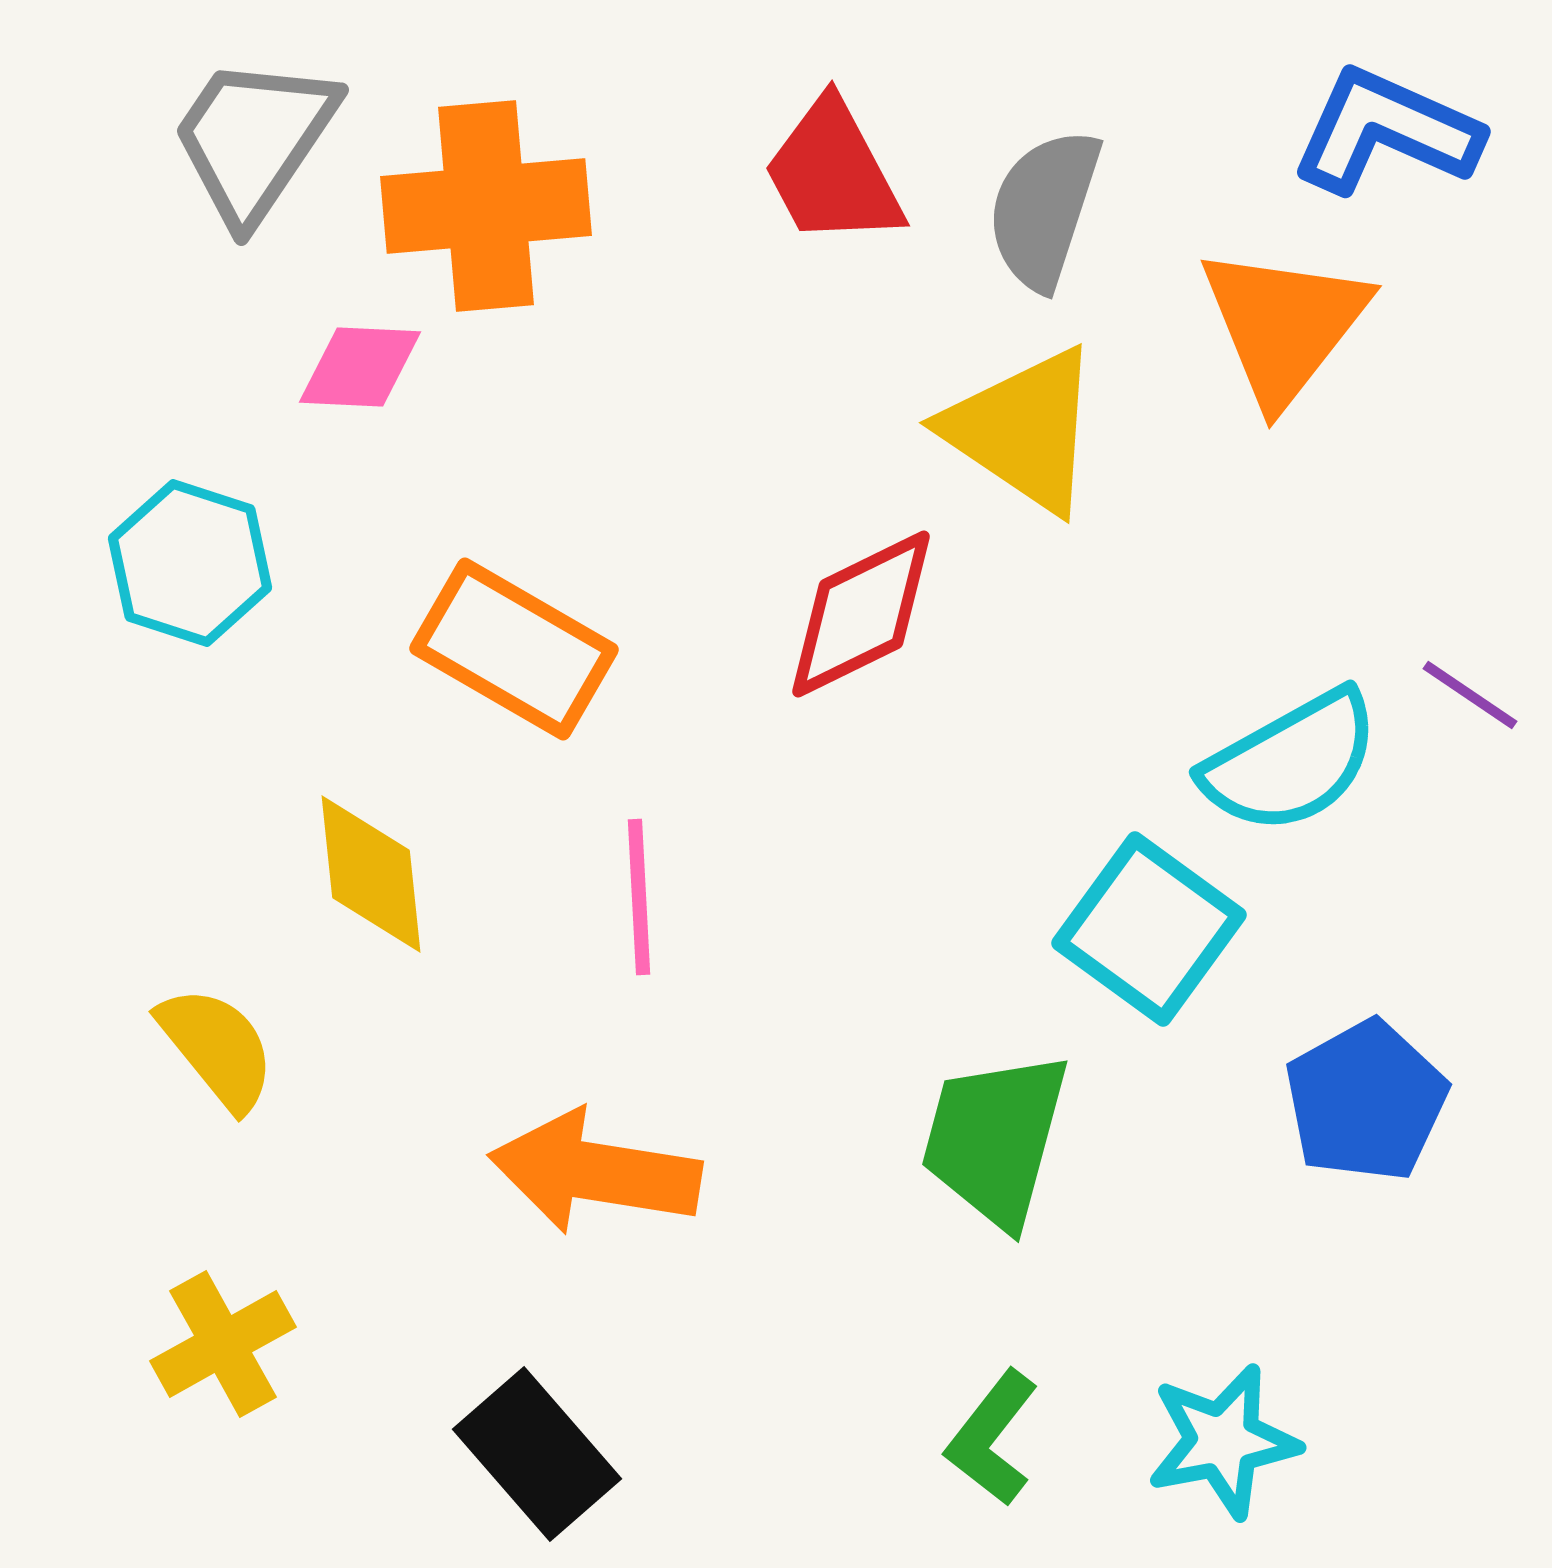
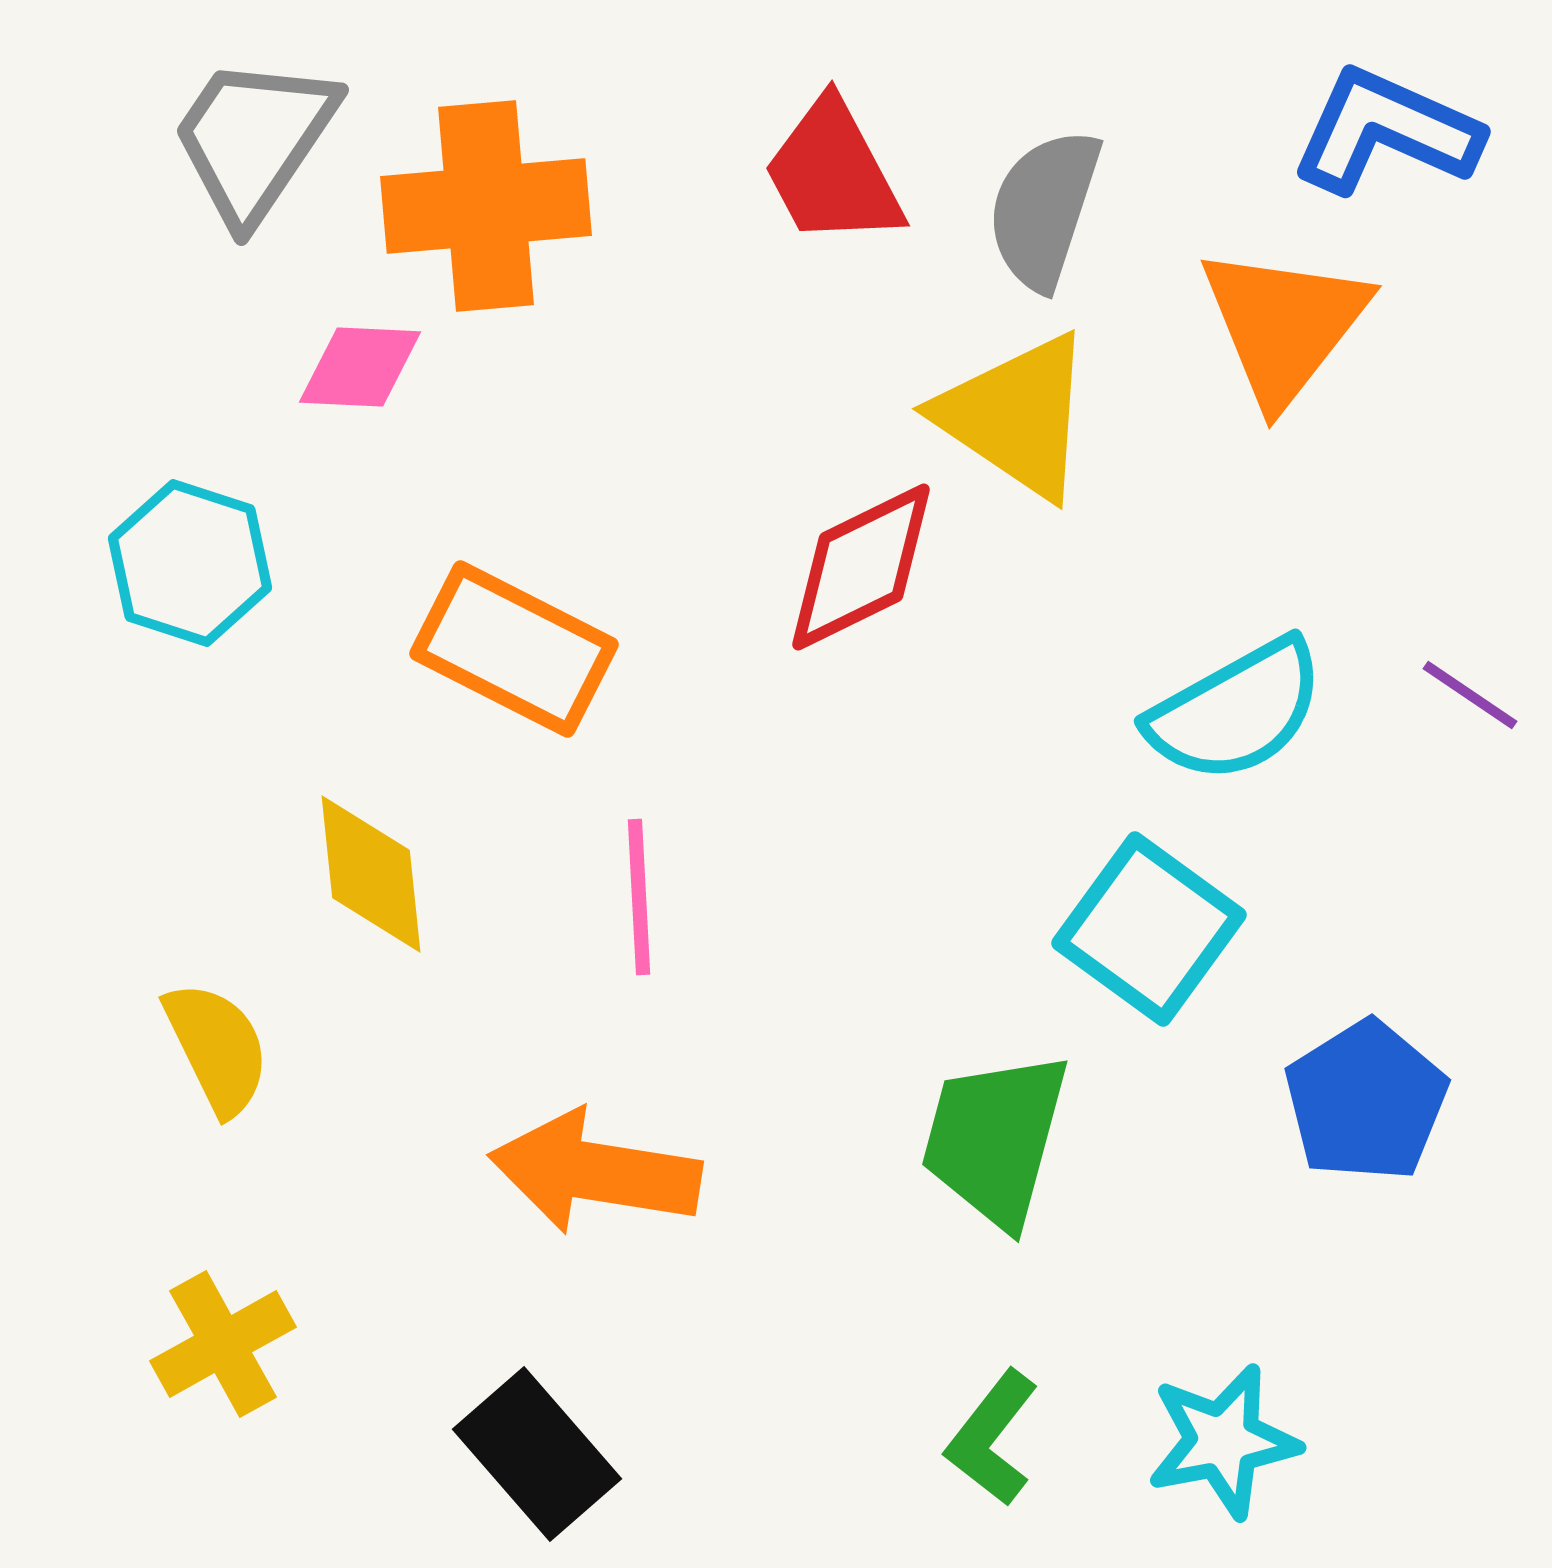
yellow triangle: moved 7 px left, 14 px up
red diamond: moved 47 px up
orange rectangle: rotated 3 degrees counterclockwise
cyan semicircle: moved 55 px left, 51 px up
yellow semicircle: rotated 13 degrees clockwise
blue pentagon: rotated 3 degrees counterclockwise
